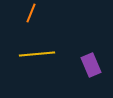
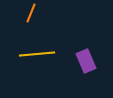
purple rectangle: moved 5 px left, 4 px up
